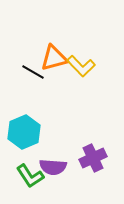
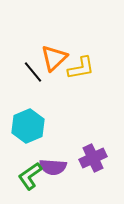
orange triangle: rotated 28 degrees counterclockwise
yellow L-shape: moved 2 px down; rotated 56 degrees counterclockwise
black line: rotated 20 degrees clockwise
cyan hexagon: moved 4 px right, 6 px up
green L-shape: rotated 88 degrees clockwise
